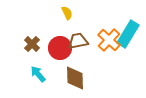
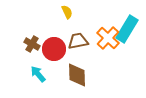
yellow semicircle: moved 1 px up
cyan rectangle: moved 1 px left, 5 px up
orange cross: moved 1 px left, 2 px up
brown cross: rotated 14 degrees counterclockwise
red circle: moved 6 px left, 1 px down
brown diamond: moved 2 px right, 3 px up
